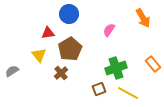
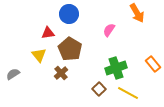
orange arrow: moved 6 px left, 5 px up
brown pentagon: rotated 10 degrees counterclockwise
gray semicircle: moved 1 px right, 3 px down
brown square: rotated 24 degrees counterclockwise
